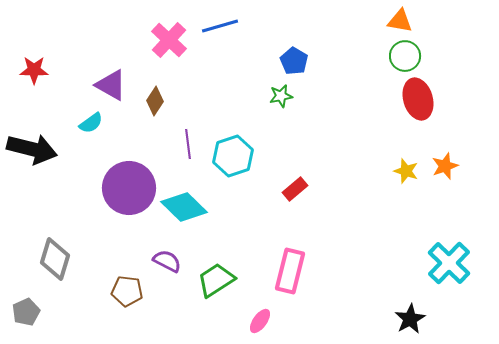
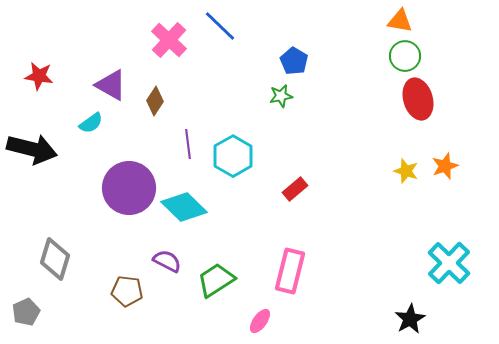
blue line: rotated 60 degrees clockwise
red star: moved 5 px right, 6 px down; rotated 8 degrees clockwise
cyan hexagon: rotated 12 degrees counterclockwise
